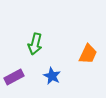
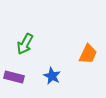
green arrow: moved 10 px left; rotated 15 degrees clockwise
purple rectangle: rotated 42 degrees clockwise
